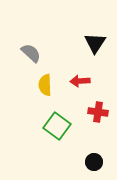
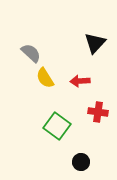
black triangle: rotated 10 degrees clockwise
yellow semicircle: moved 7 px up; rotated 30 degrees counterclockwise
black circle: moved 13 px left
